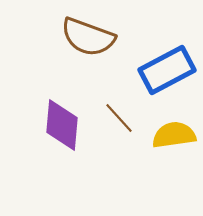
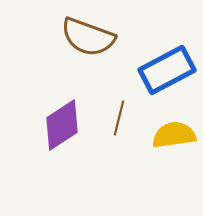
brown line: rotated 56 degrees clockwise
purple diamond: rotated 52 degrees clockwise
